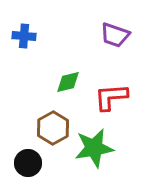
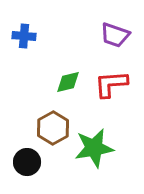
red L-shape: moved 13 px up
black circle: moved 1 px left, 1 px up
